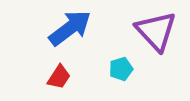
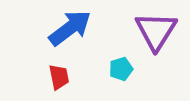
purple triangle: rotated 15 degrees clockwise
red trapezoid: rotated 44 degrees counterclockwise
